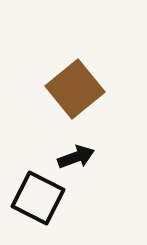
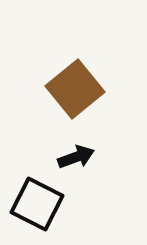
black square: moved 1 px left, 6 px down
